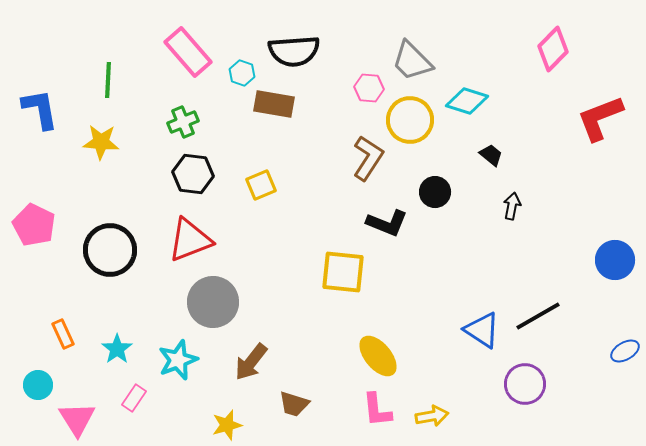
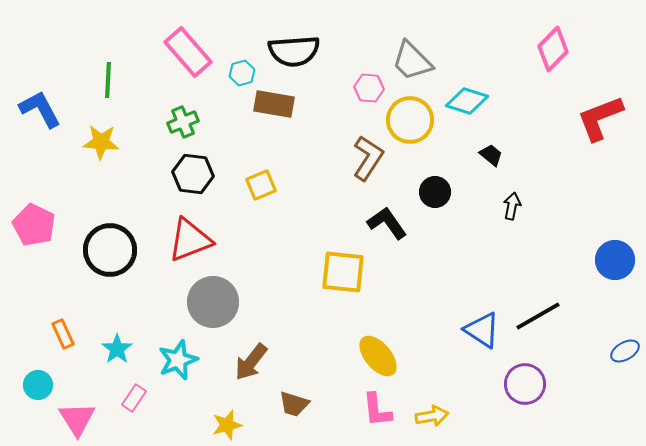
cyan hexagon at (242, 73): rotated 25 degrees clockwise
blue L-shape at (40, 109): rotated 18 degrees counterclockwise
black L-shape at (387, 223): rotated 147 degrees counterclockwise
